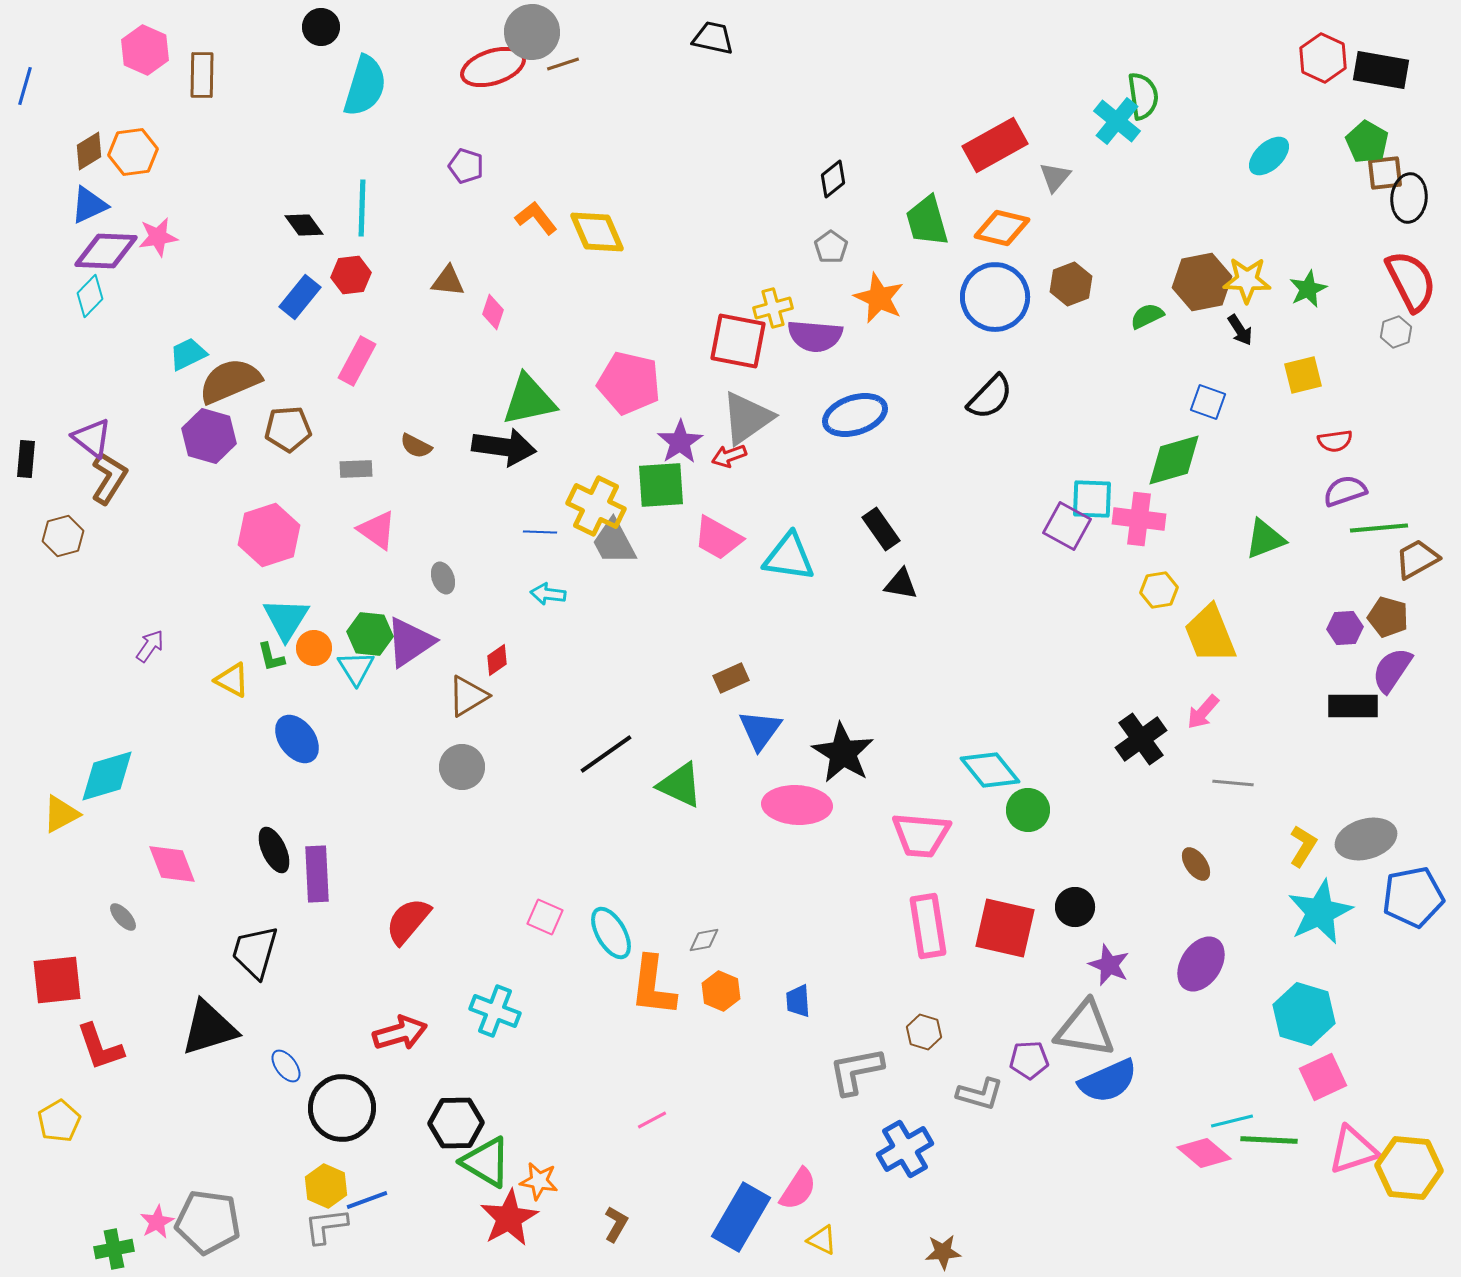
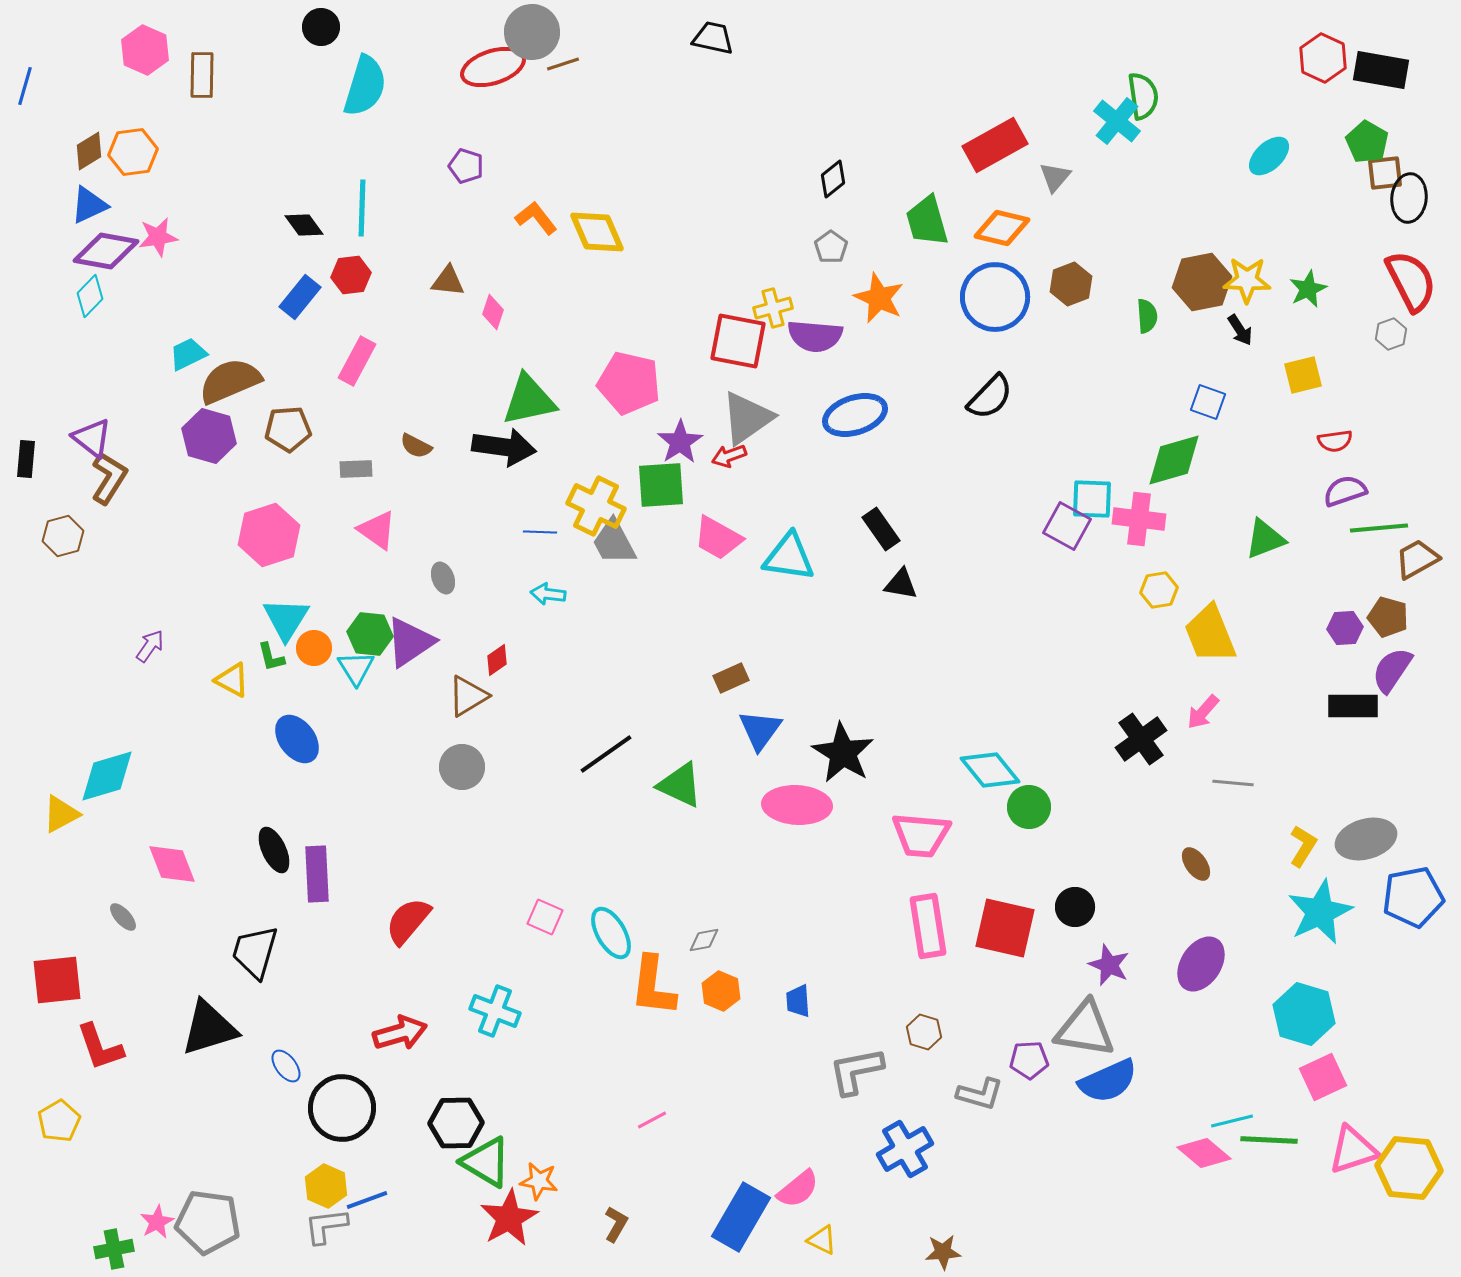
purple diamond at (106, 251): rotated 8 degrees clockwise
green semicircle at (1147, 316): rotated 112 degrees clockwise
gray hexagon at (1396, 332): moved 5 px left, 2 px down
green circle at (1028, 810): moved 1 px right, 3 px up
pink semicircle at (798, 1189): rotated 18 degrees clockwise
